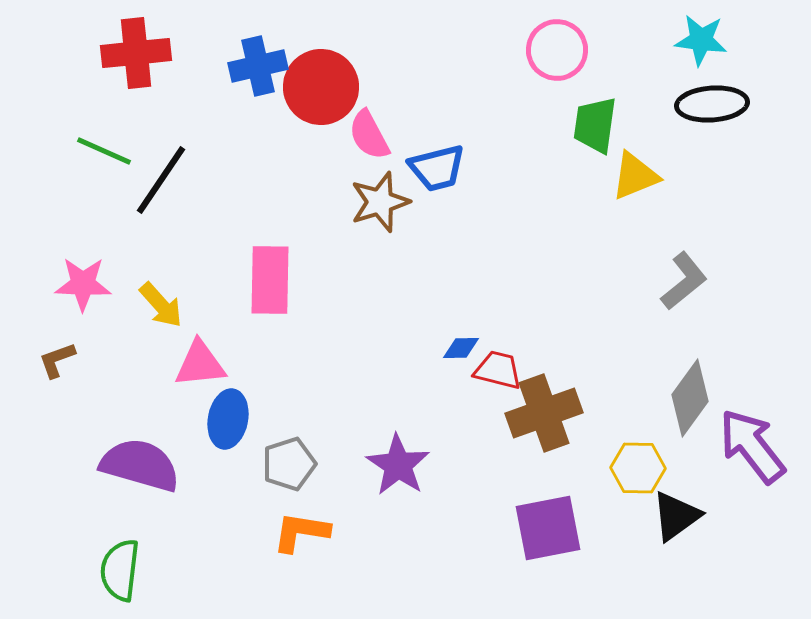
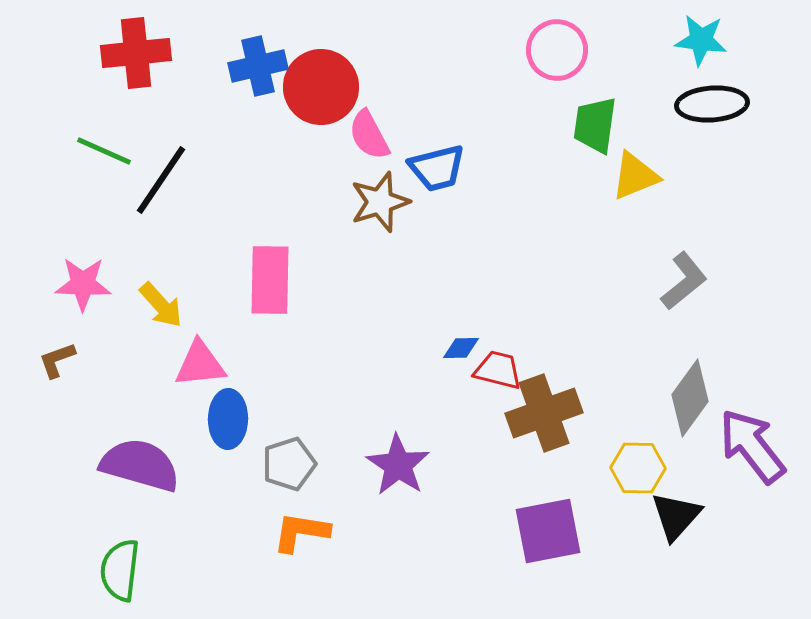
blue ellipse: rotated 10 degrees counterclockwise
black triangle: rotated 12 degrees counterclockwise
purple square: moved 3 px down
